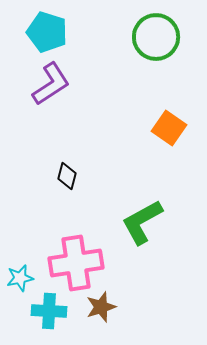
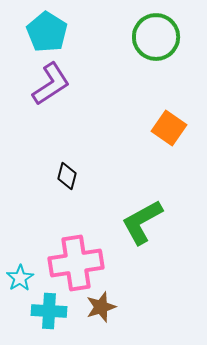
cyan pentagon: rotated 15 degrees clockwise
cyan star: rotated 20 degrees counterclockwise
